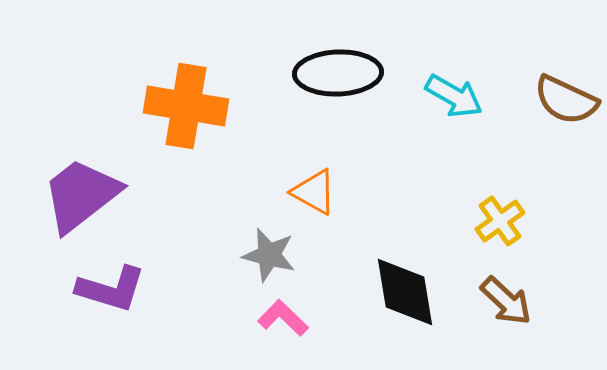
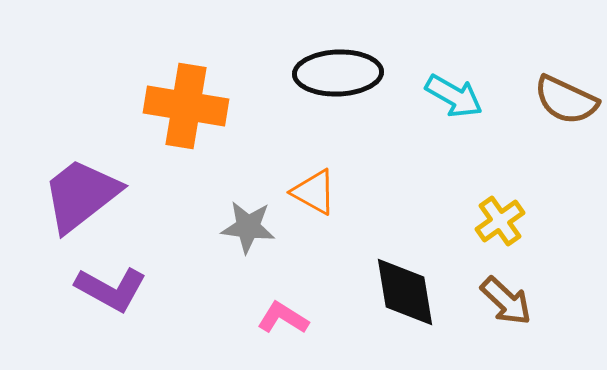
gray star: moved 21 px left, 28 px up; rotated 8 degrees counterclockwise
purple L-shape: rotated 12 degrees clockwise
pink L-shape: rotated 12 degrees counterclockwise
